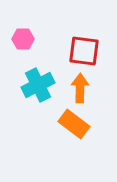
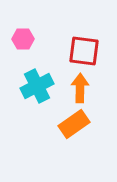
cyan cross: moved 1 px left, 1 px down
orange rectangle: rotated 72 degrees counterclockwise
